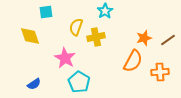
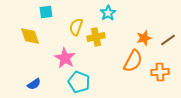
cyan star: moved 3 px right, 2 px down
cyan pentagon: rotated 10 degrees counterclockwise
